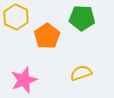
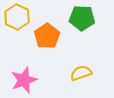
yellow hexagon: moved 1 px right
